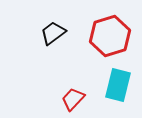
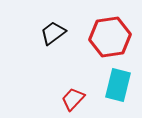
red hexagon: moved 1 px down; rotated 9 degrees clockwise
